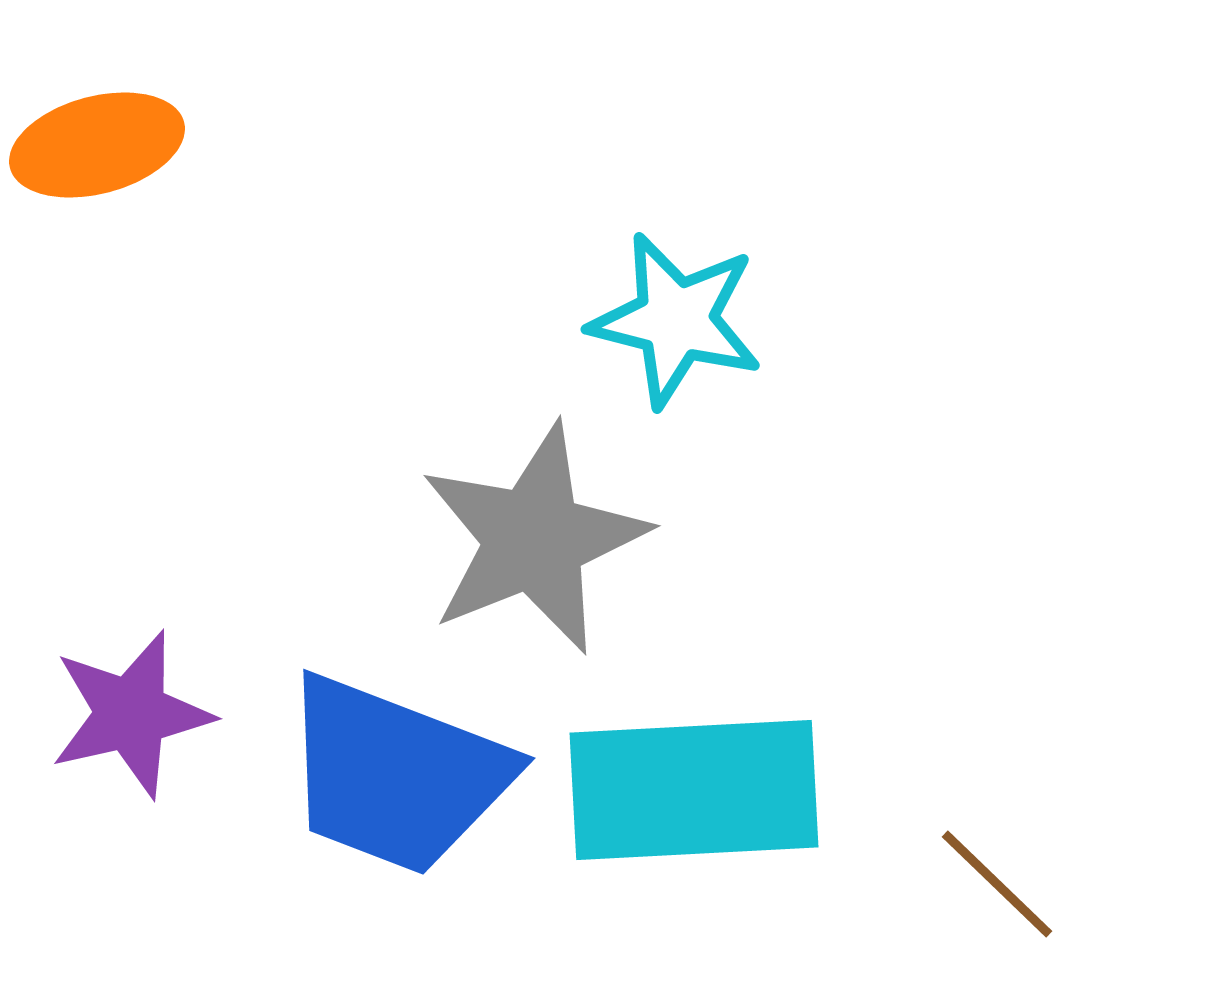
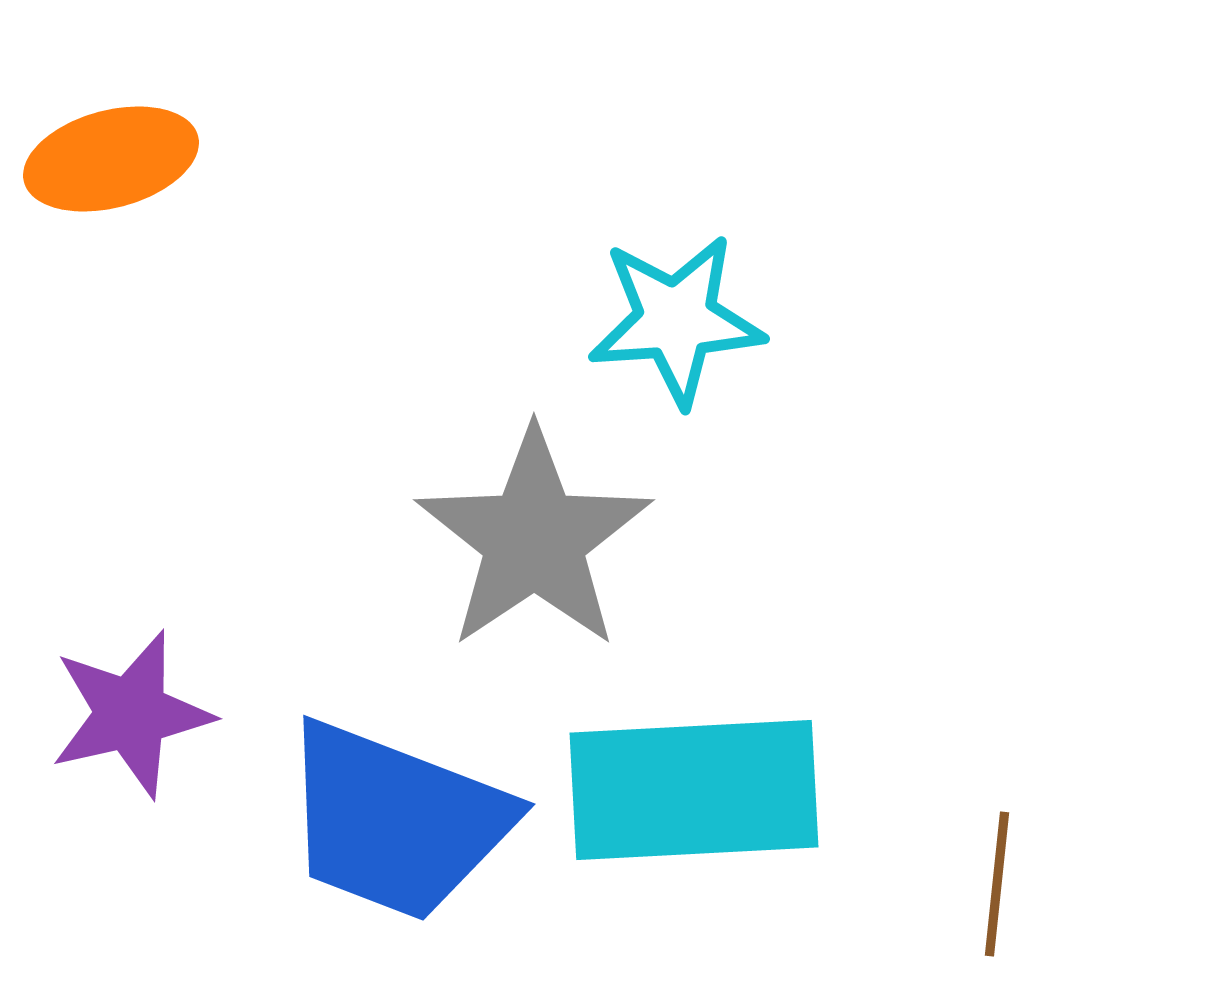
orange ellipse: moved 14 px right, 14 px down
cyan star: rotated 18 degrees counterclockwise
gray star: rotated 12 degrees counterclockwise
blue trapezoid: moved 46 px down
brown line: rotated 52 degrees clockwise
